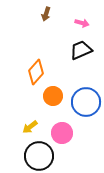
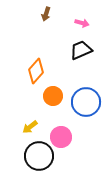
orange diamond: moved 1 px up
pink circle: moved 1 px left, 4 px down
